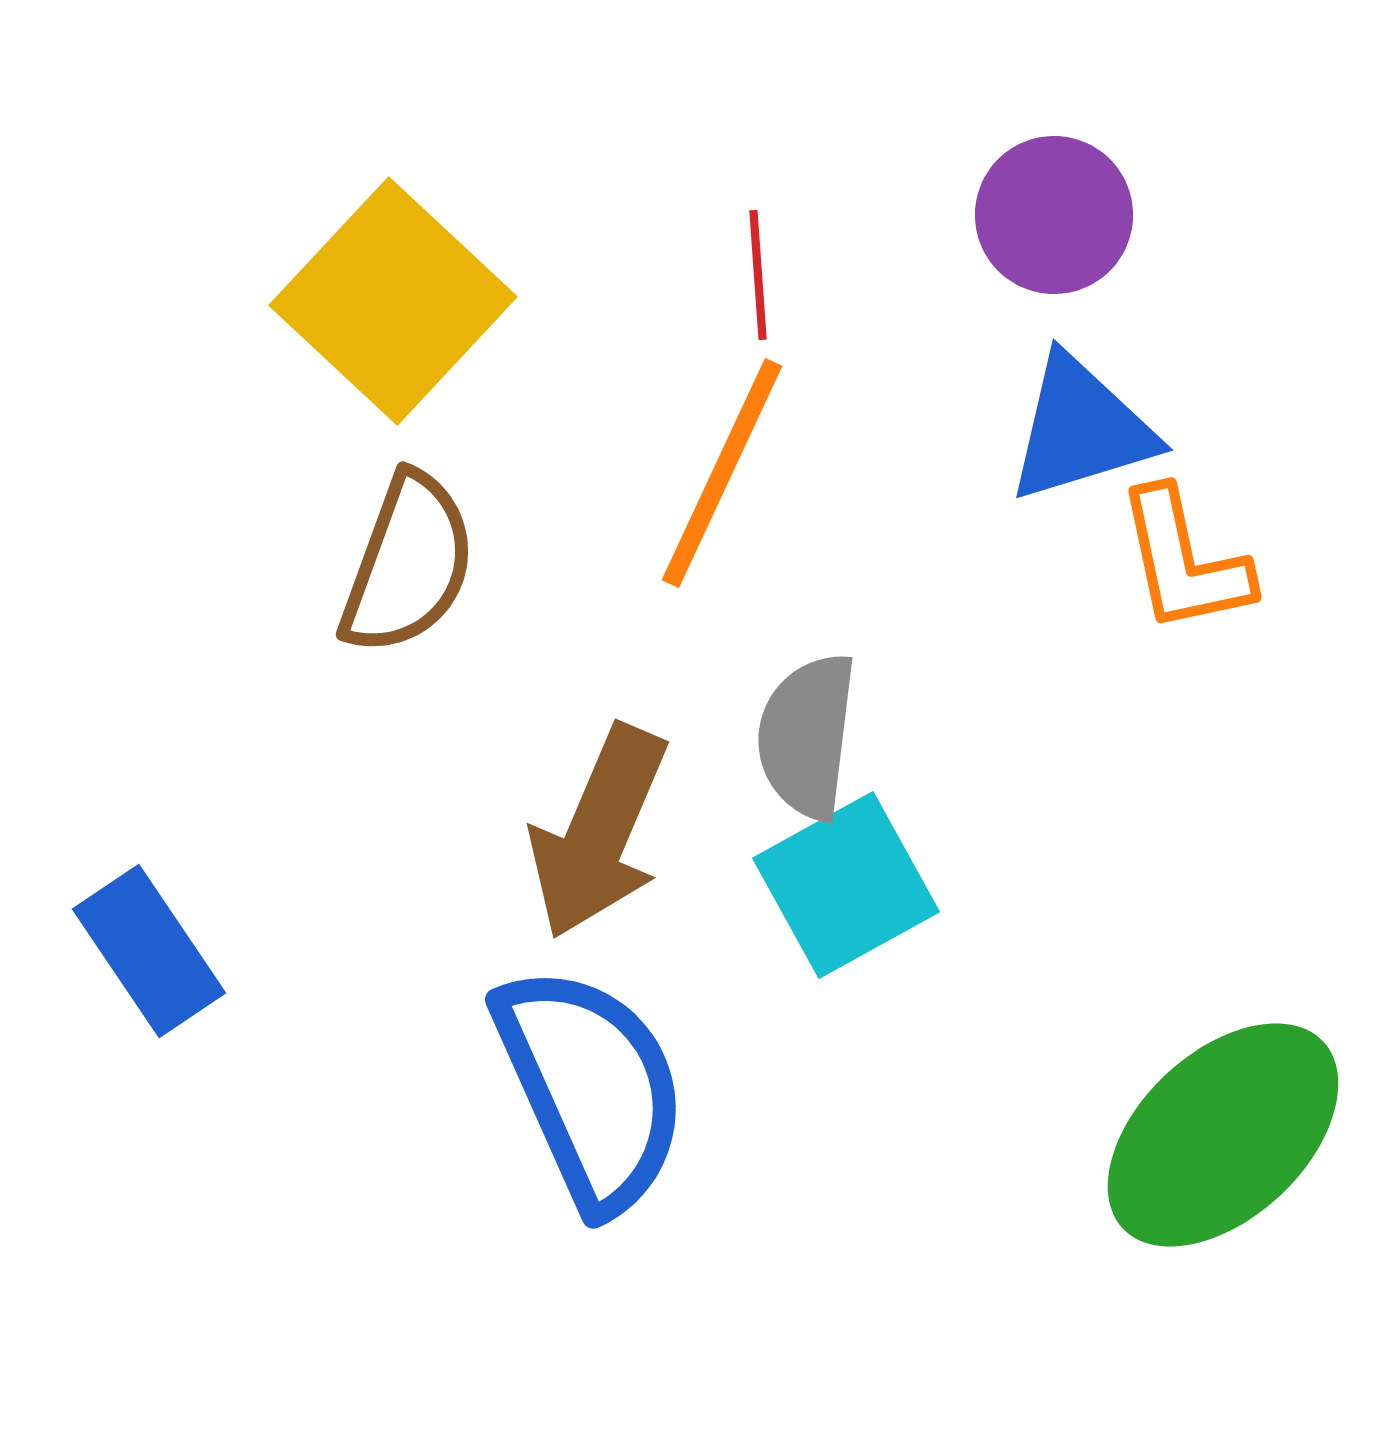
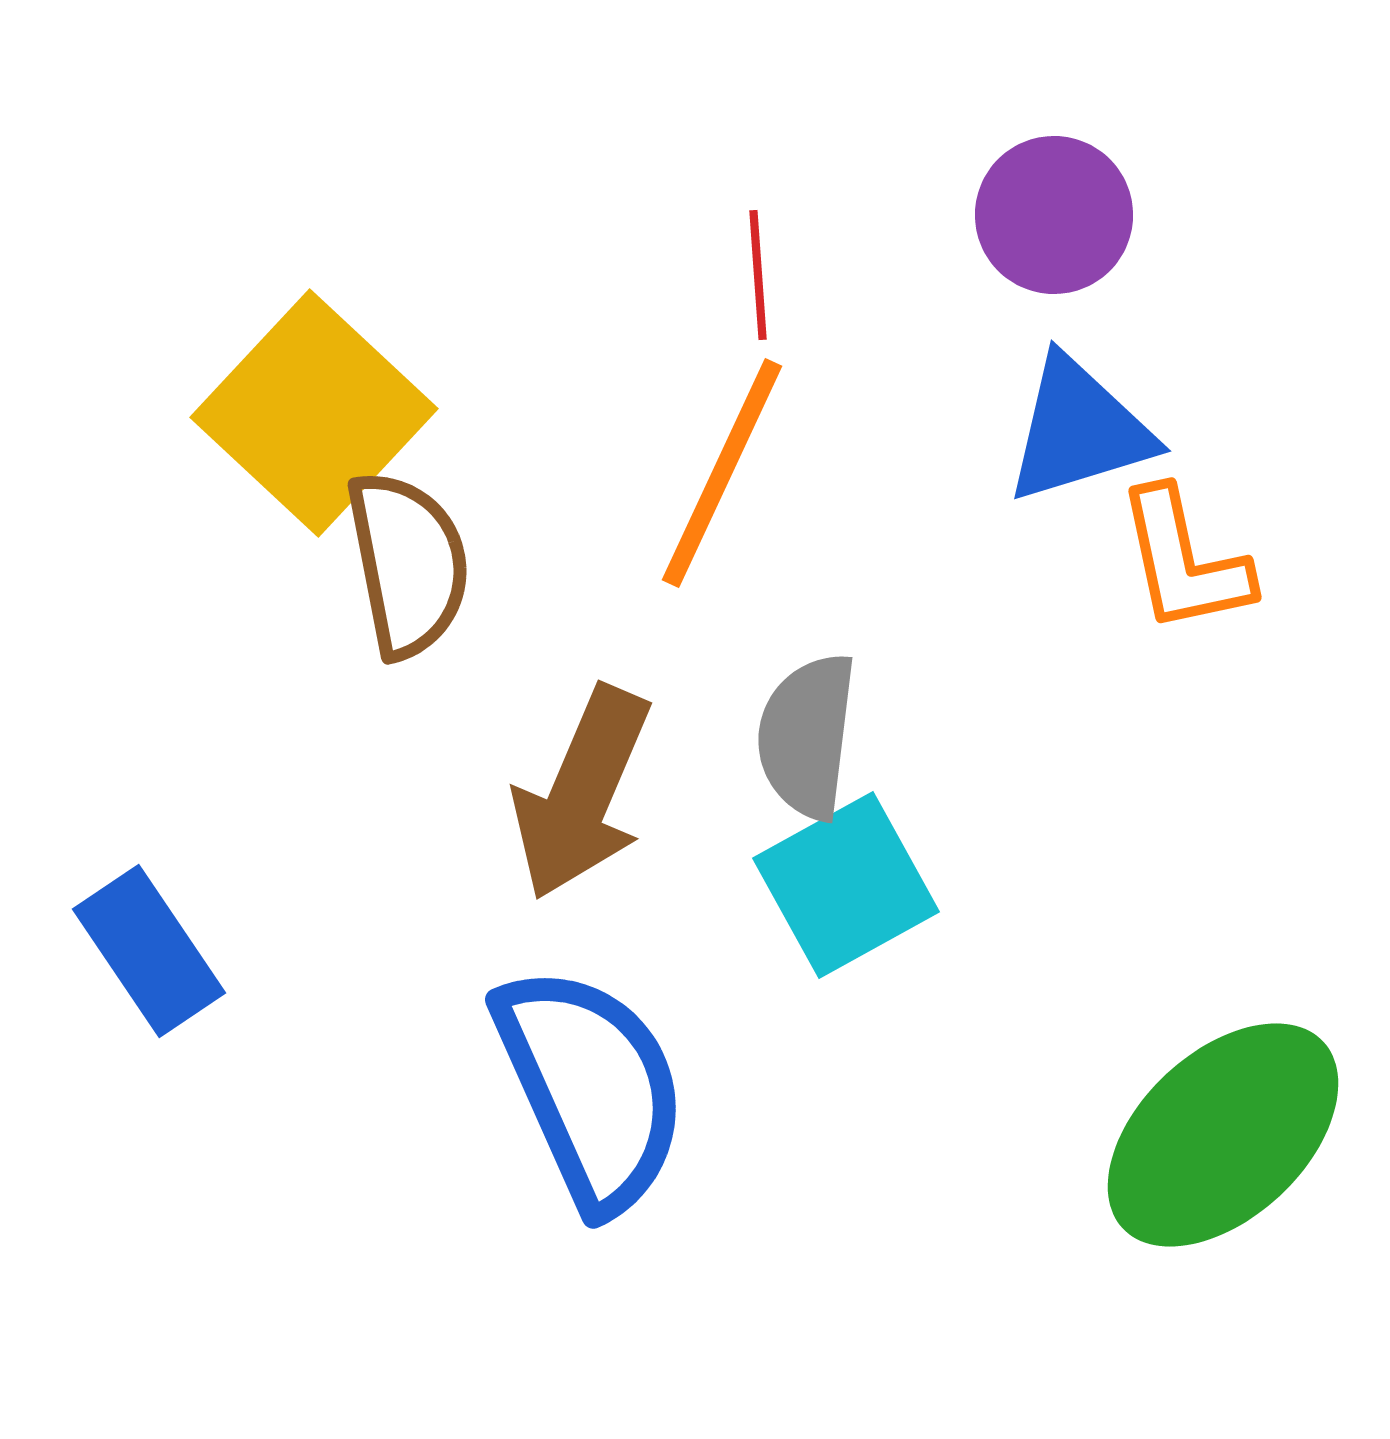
yellow square: moved 79 px left, 112 px down
blue triangle: moved 2 px left, 1 px down
brown semicircle: rotated 31 degrees counterclockwise
brown arrow: moved 17 px left, 39 px up
